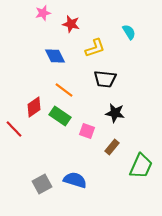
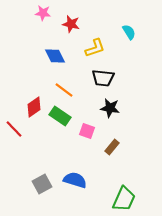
pink star: rotated 21 degrees clockwise
black trapezoid: moved 2 px left, 1 px up
black star: moved 5 px left, 5 px up
green trapezoid: moved 17 px left, 33 px down
